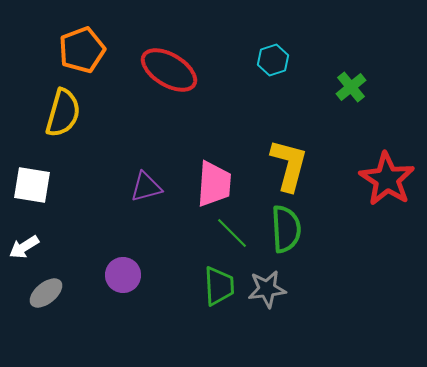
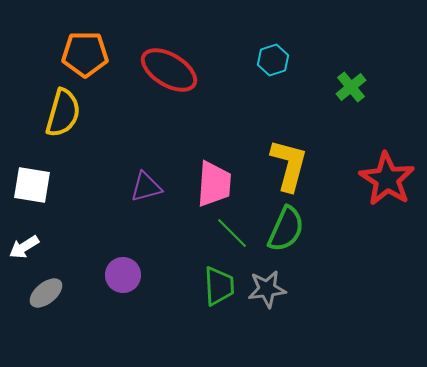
orange pentagon: moved 3 px right, 4 px down; rotated 21 degrees clockwise
green semicircle: rotated 27 degrees clockwise
